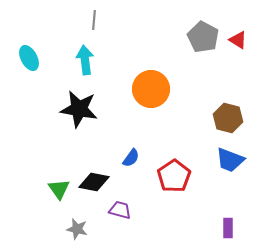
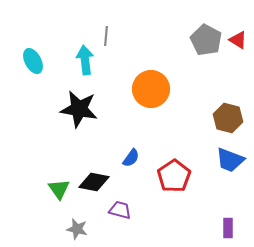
gray line: moved 12 px right, 16 px down
gray pentagon: moved 3 px right, 3 px down
cyan ellipse: moved 4 px right, 3 px down
